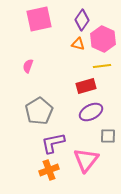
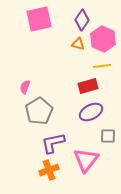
pink semicircle: moved 3 px left, 21 px down
red rectangle: moved 2 px right
